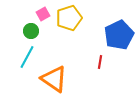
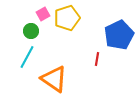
yellow pentagon: moved 2 px left
red line: moved 3 px left, 3 px up
